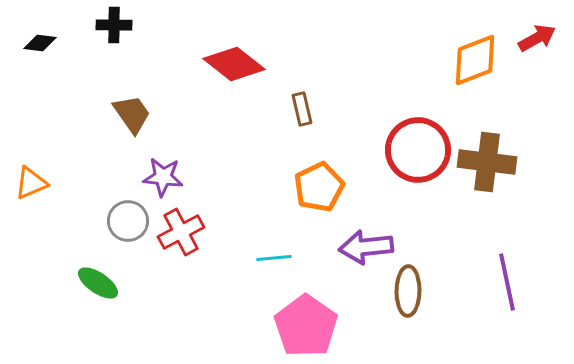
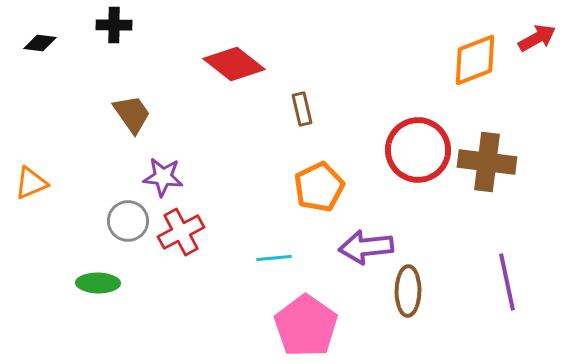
green ellipse: rotated 33 degrees counterclockwise
